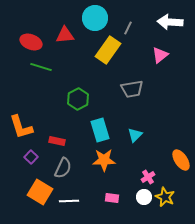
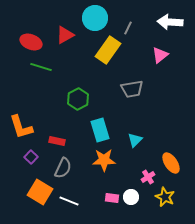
red triangle: rotated 24 degrees counterclockwise
cyan triangle: moved 5 px down
orange ellipse: moved 10 px left, 3 px down
white circle: moved 13 px left
white line: rotated 24 degrees clockwise
